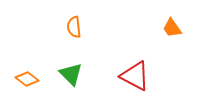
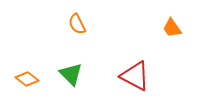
orange semicircle: moved 3 px right, 3 px up; rotated 20 degrees counterclockwise
